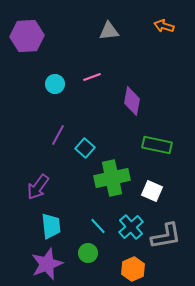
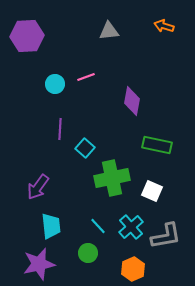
pink line: moved 6 px left
purple line: moved 2 px right, 6 px up; rotated 25 degrees counterclockwise
purple star: moved 8 px left; rotated 8 degrees clockwise
